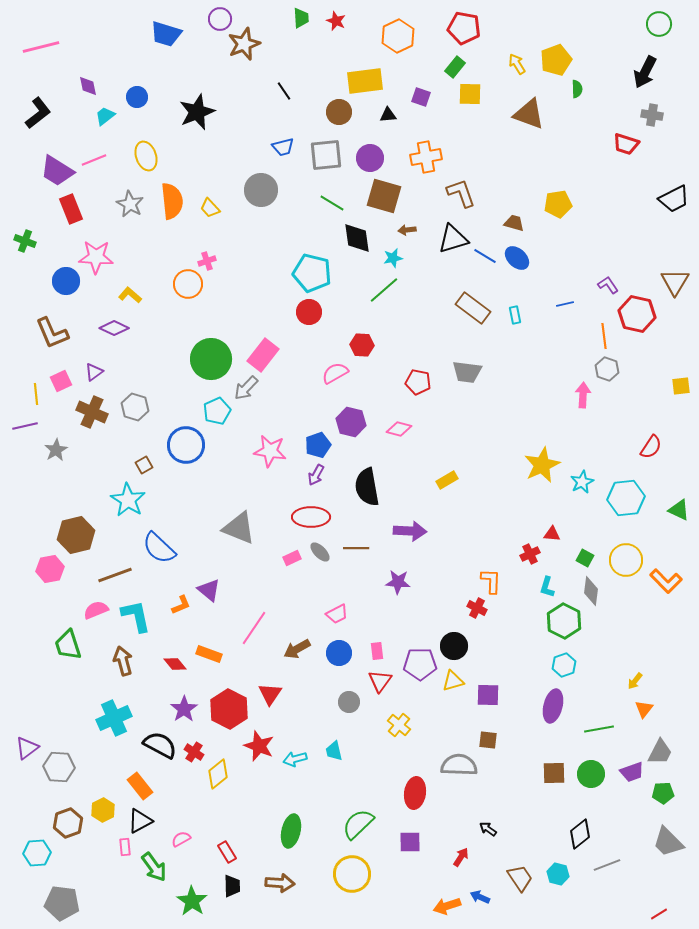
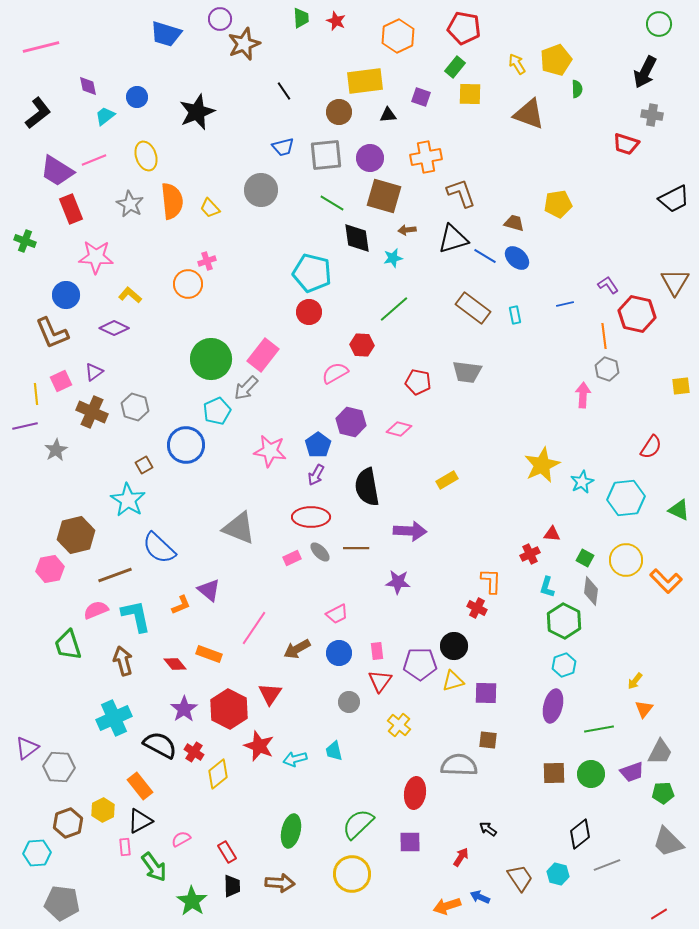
blue circle at (66, 281): moved 14 px down
green line at (384, 290): moved 10 px right, 19 px down
blue pentagon at (318, 445): rotated 15 degrees counterclockwise
purple square at (488, 695): moved 2 px left, 2 px up
